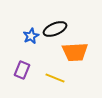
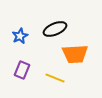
blue star: moved 11 px left
orange trapezoid: moved 2 px down
